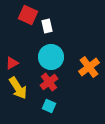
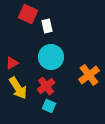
red square: moved 1 px up
orange cross: moved 8 px down
red cross: moved 3 px left, 4 px down
